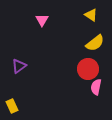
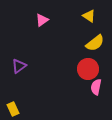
yellow triangle: moved 2 px left, 1 px down
pink triangle: rotated 24 degrees clockwise
yellow rectangle: moved 1 px right, 3 px down
